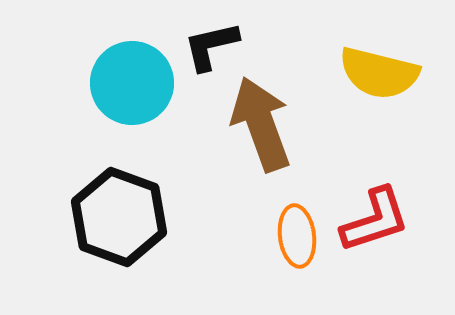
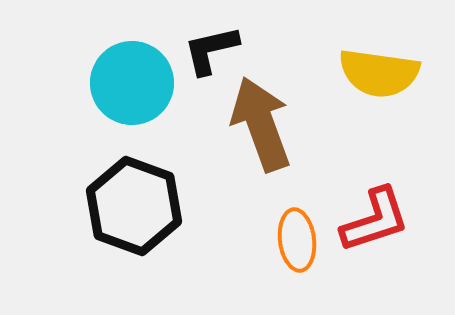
black L-shape: moved 4 px down
yellow semicircle: rotated 6 degrees counterclockwise
black hexagon: moved 15 px right, 11 px up
orange ellipse: moved 4 px down
